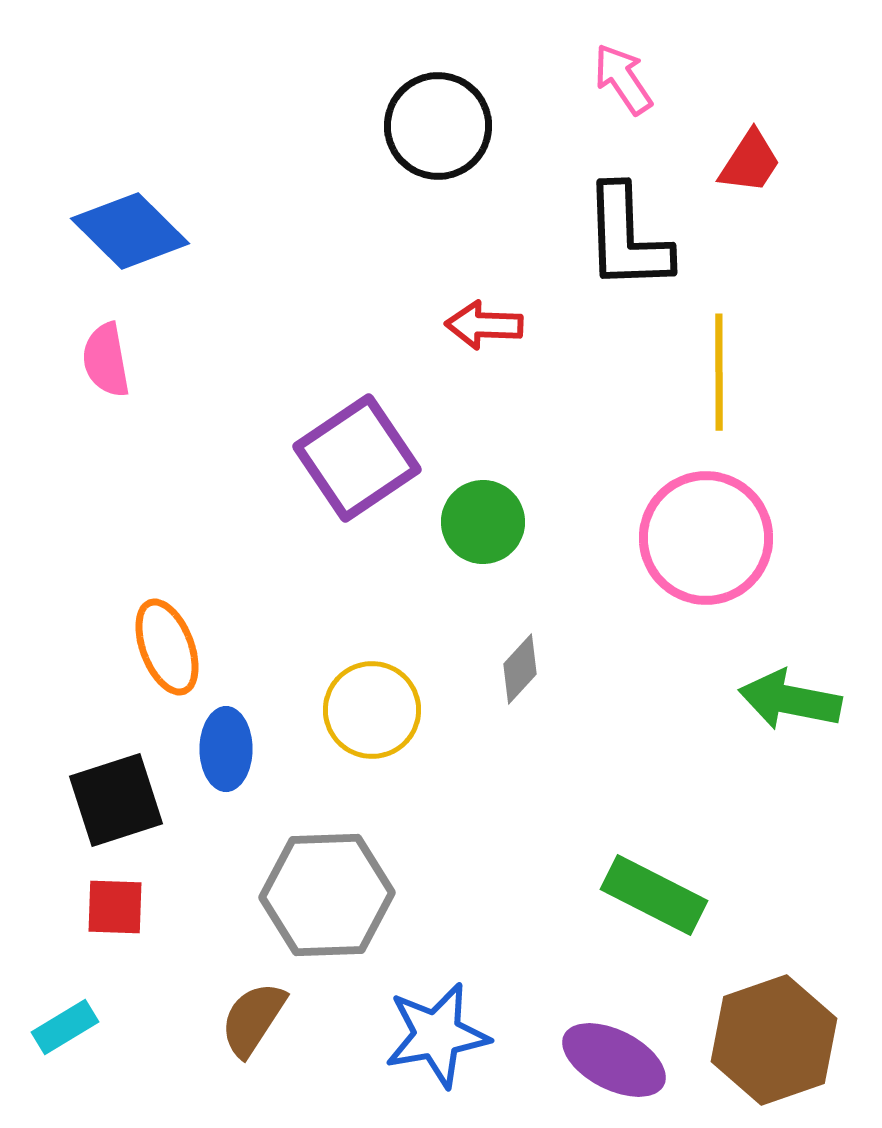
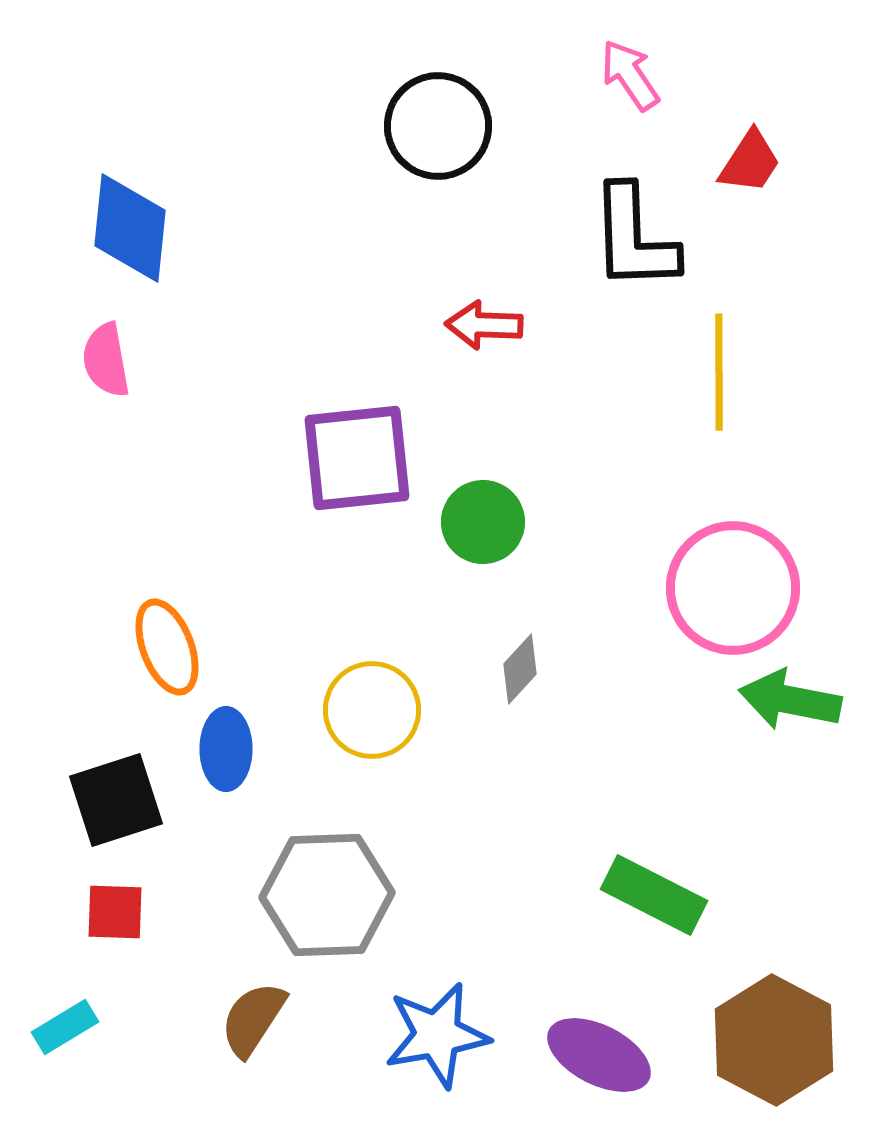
pink arrow: moved 7 px right, 4 px up
blue diamond: moved 3 px up; rotated 51 degrees clockwise
black L-shape: moved 7 px right
purple square: rotated 28 degrees clockwise
pink circle: moved 27 px right, 50 px down
red square: moved 5 px down
brown hexagon: rotated 13 degrees counterclockwise
purple ellipse: moved 15 px left, 5 px up
